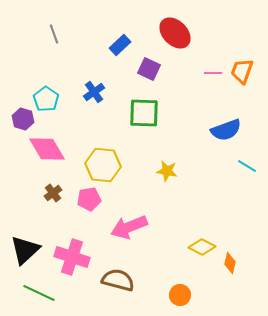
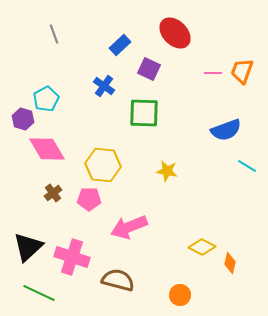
blue cross: moved 10 px right, 6 px up; rotated 20 degrees counterclockwise
cyan pentagon: rotated 10 degrees clockwise
pink pentagon: rotated 10 degrees clockwise
black triangle: moved 3 px right, 3 px up
